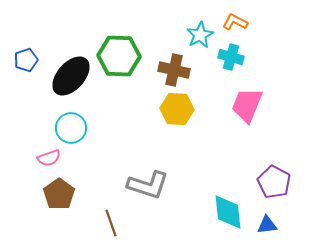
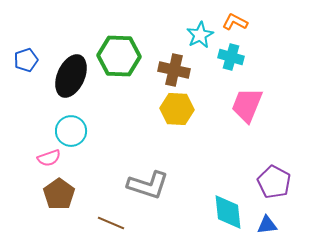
black ellipse: rotated 18 degrees counterclockwise
cyan circle: moved 3 px down
brown line: rotated 48 degrees counterclockwise
